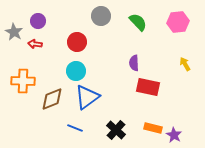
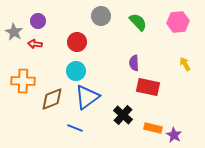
black cross: moved 7 px right, 15 px up
